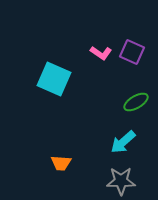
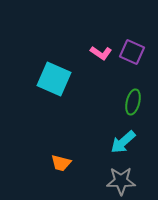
green ellipse: moved 3 px left; rotated 45 degrees counterclockwise
orange trapezoid: rotated 10 degrees clockwise
